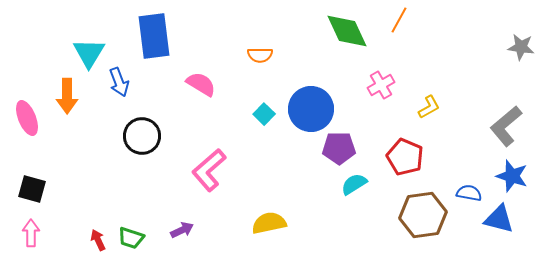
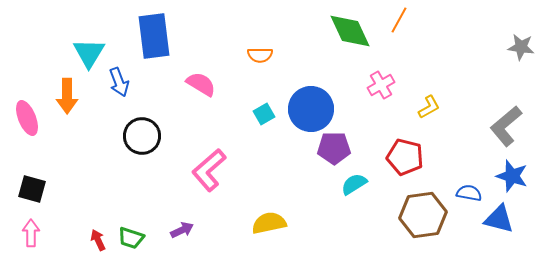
green diamond: moved 3 px right
cyan square: rotated 15 degrees clockwise
purple pentagon: moved 5 px left
red pentagon: rotated 9 degrees counterclockwise
